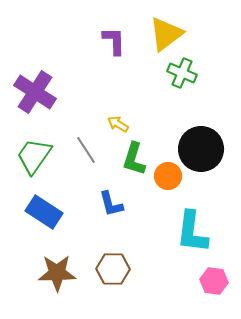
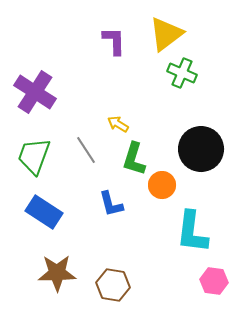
green trapezoid: rotated 15 degrees counterclockwise
orange circle: moved 6 px left, 9 px down
brown hexagon: moved 16 px down; rotated 8 degrees clockwise
